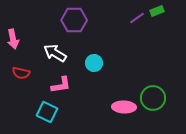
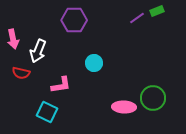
white arrow: moved 17 px left, 2 px up; rotated 100 degrees counterclockwise
